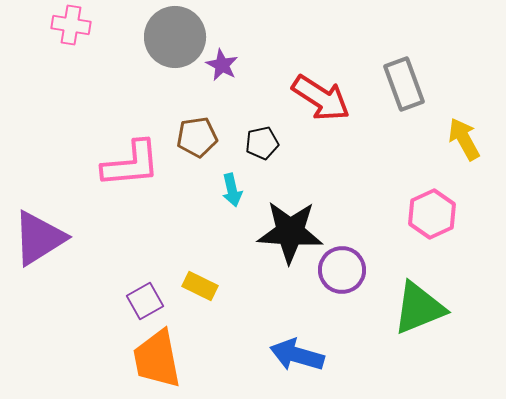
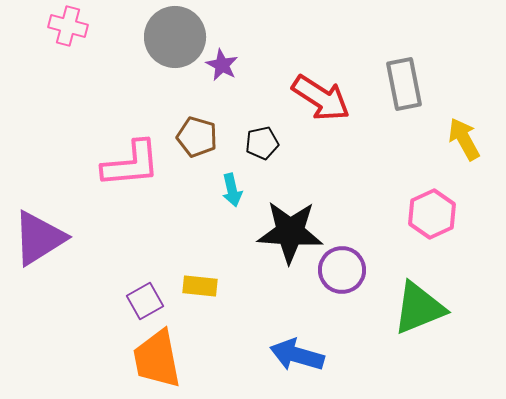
pink cross: moved 3 px left, 1 px down; rotated 6 degrees clockwise
gray rectangle: rotated 9 degrees clockwise
brown pentagon: rotated 24 degrees clockwise
yellow rectangle: rotated 20 degrees counterclockwise
